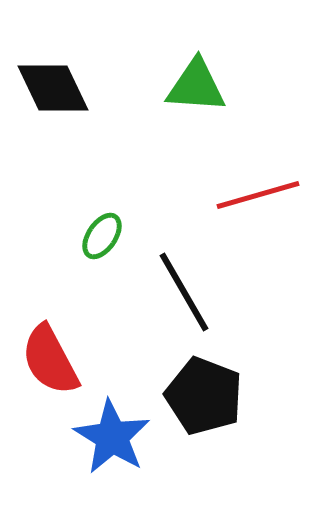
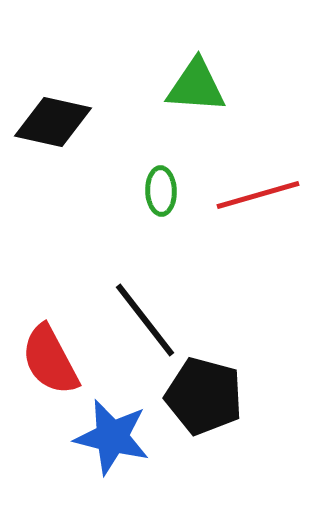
black diamond: moved 34 px down; rotated 52 degrees counterclockwise
green ellipse: moved 59 px right, 45 px up; rotated 36 degrees counterclockwise
black line: moved 39 px left, 28 px down; rotated 8 degrees counterclockwise
black pentagon: rotated 6 degrees counterclockwise
blue star: rotated 18 degrees counterclockwise
